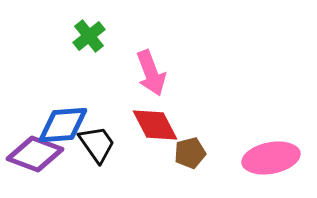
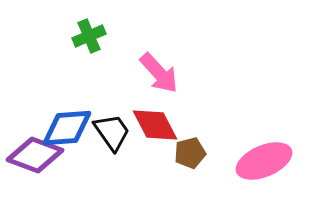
green cross: rotated 16 degrees clockwise
pink arrow: moved 8 px right; rotated 21 degrees counterclockwise
blue diamond: moved 4 px right, 3 px down
black trapezoid: moved 15 px right, 12 px up
purple diamond: moved 1 px down
pink ellipse: moved 7 px left, 3 px down; rotated 12 degrees counterclockwise
